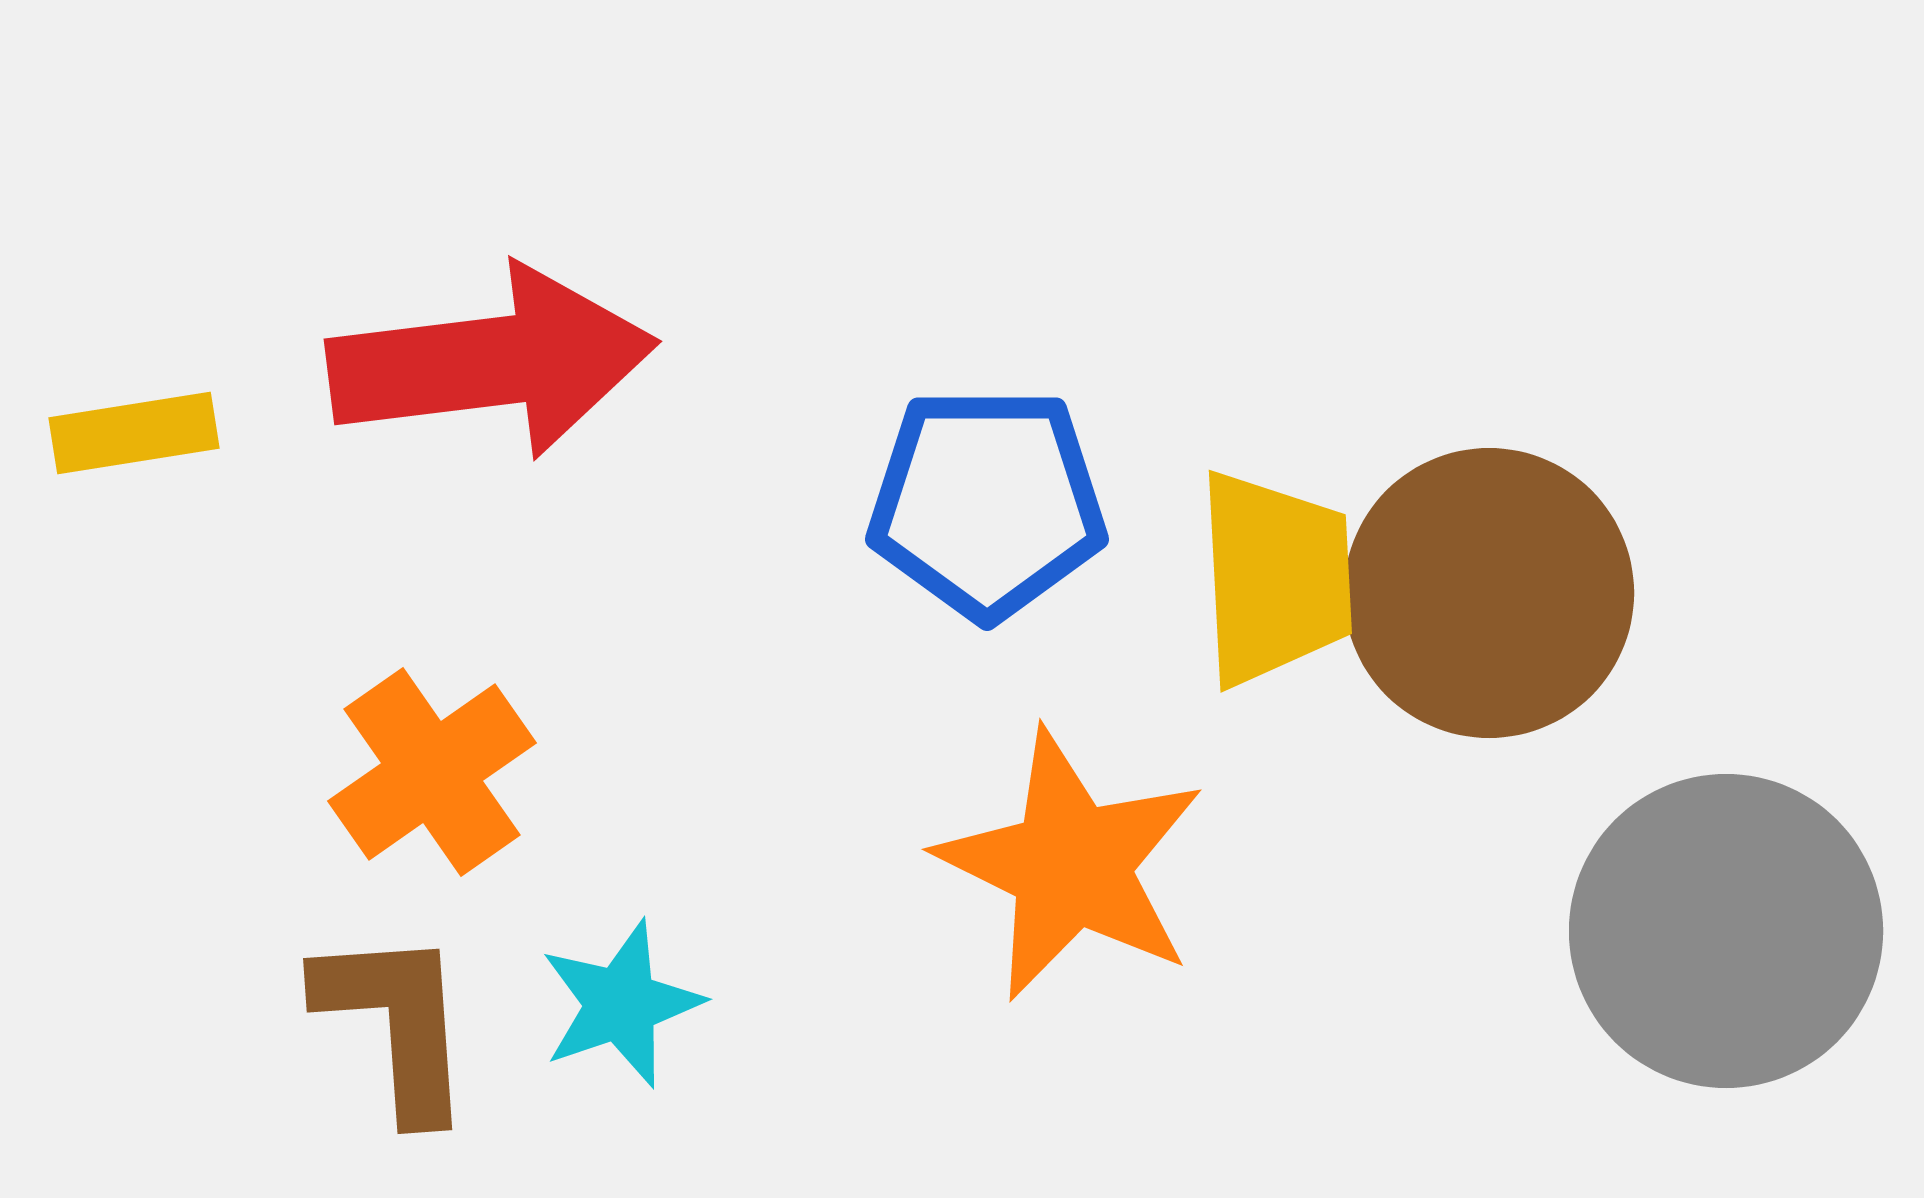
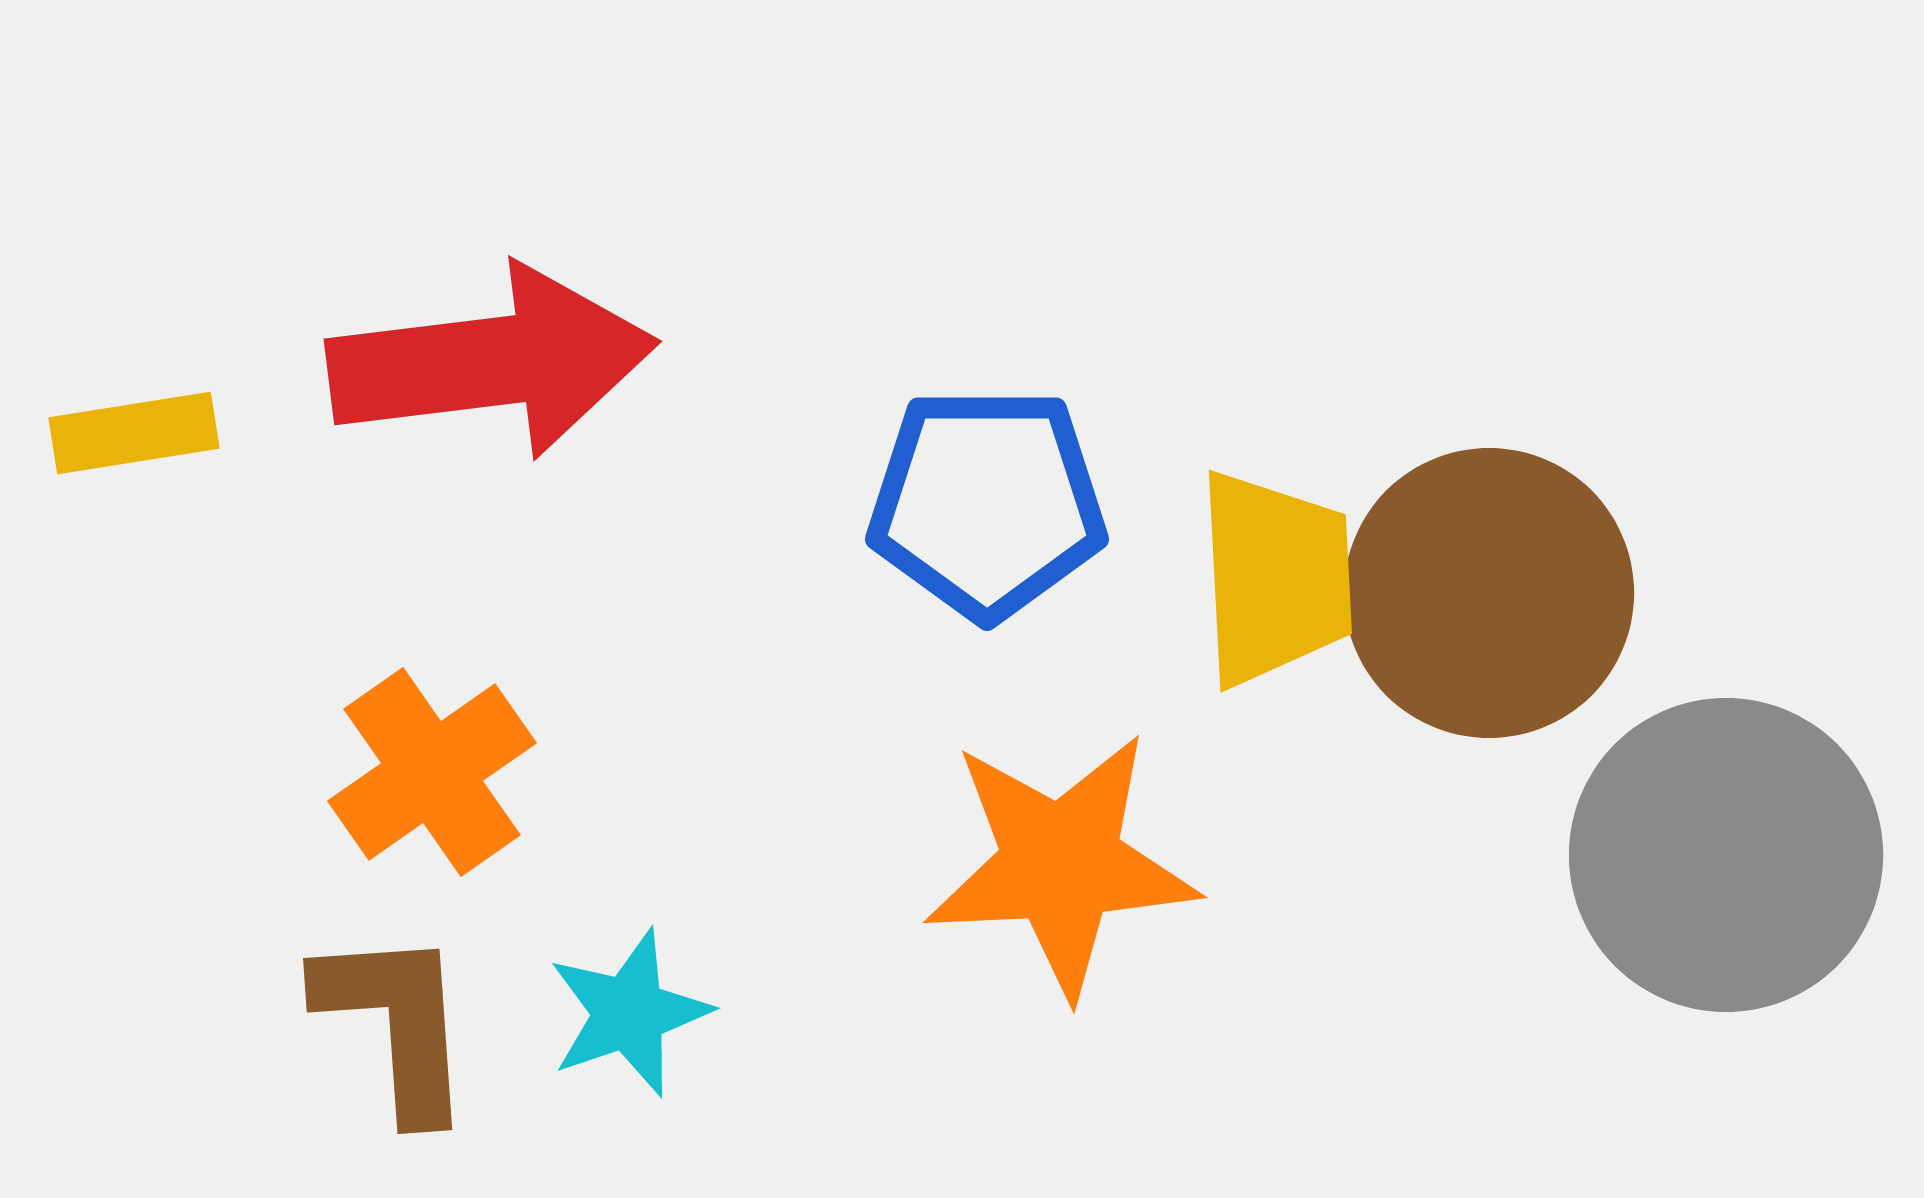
orange star: moved 10 px left, 1 px up; rotated 29 degrees counterclockwise
gray circle: moved 76 px up
cyan star: moved 8 px right, 9 px down
